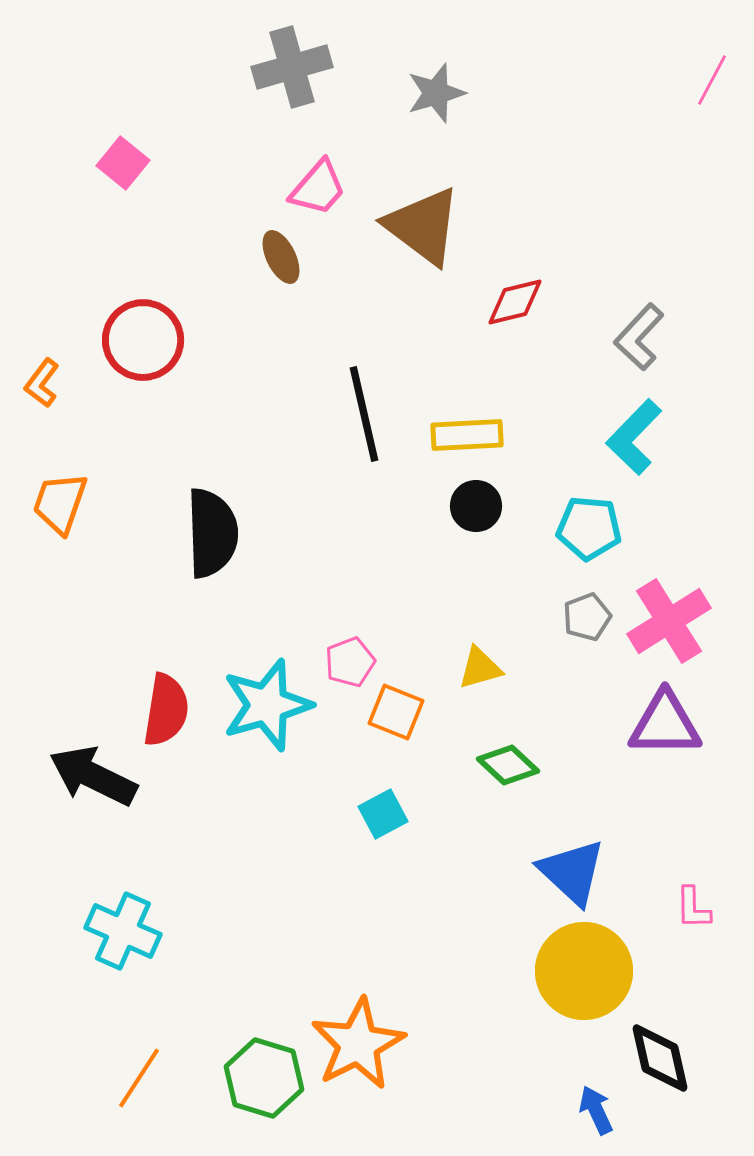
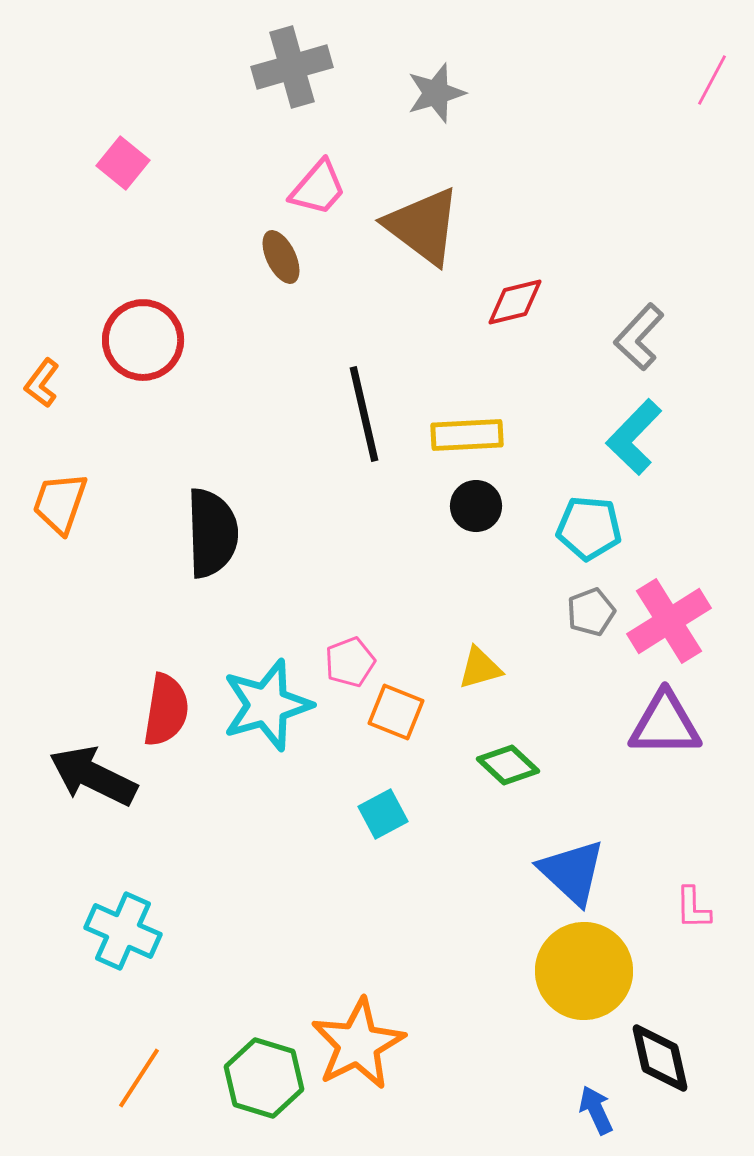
gray pentagon: moved 4 px right, 5 px up
